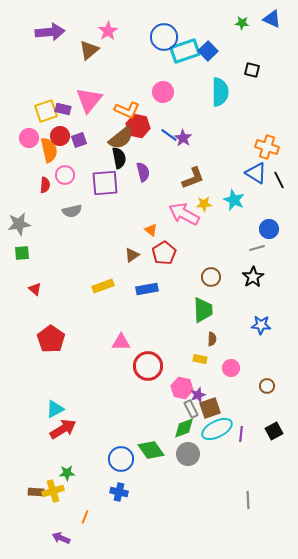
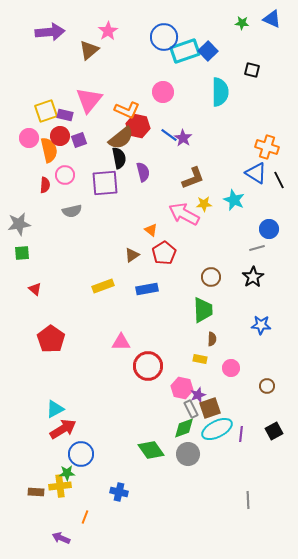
purple rectangle at (63, 109): moved 2 px right, 6 px down
blue circle at (121, 459): moved 40 px left, 5 px up
yellow cross at (53, 491): moved 7 px right, 5 px up; rotated 10 degrees clockwise
